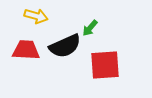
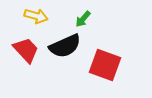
green arrow: moved 7 px left, 9 px up
red trapezoid: rotated 44 degrees clockwise
red square: rotated 24 degrees clockwise
